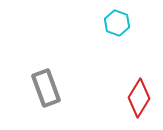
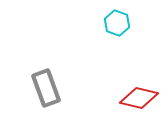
red diamond: rotated 72 degrees clockwise
